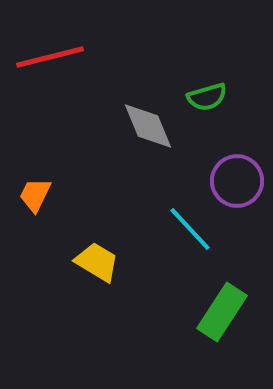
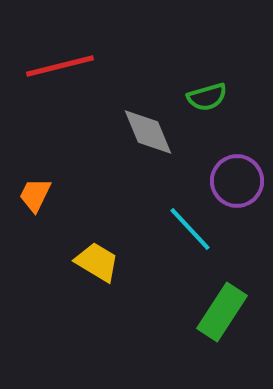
red line: moved 10 px right, 9 px down
gray diamond: moved 6 px down
